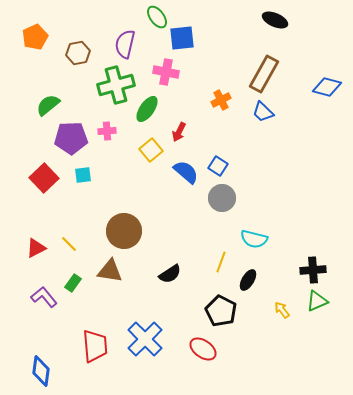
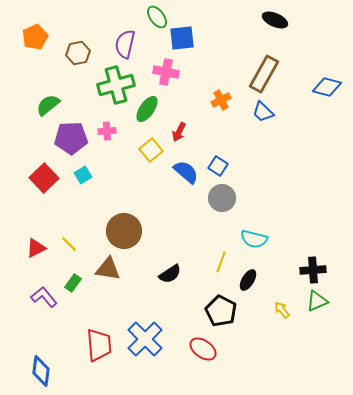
cyan square at (83, 175): rotated 24 degrees counterclockwise
brown triangle at (110, 271): moved 2 px left, 2 px up
red trapezoid at (95, 346): moved 4 px right, 1 px up
